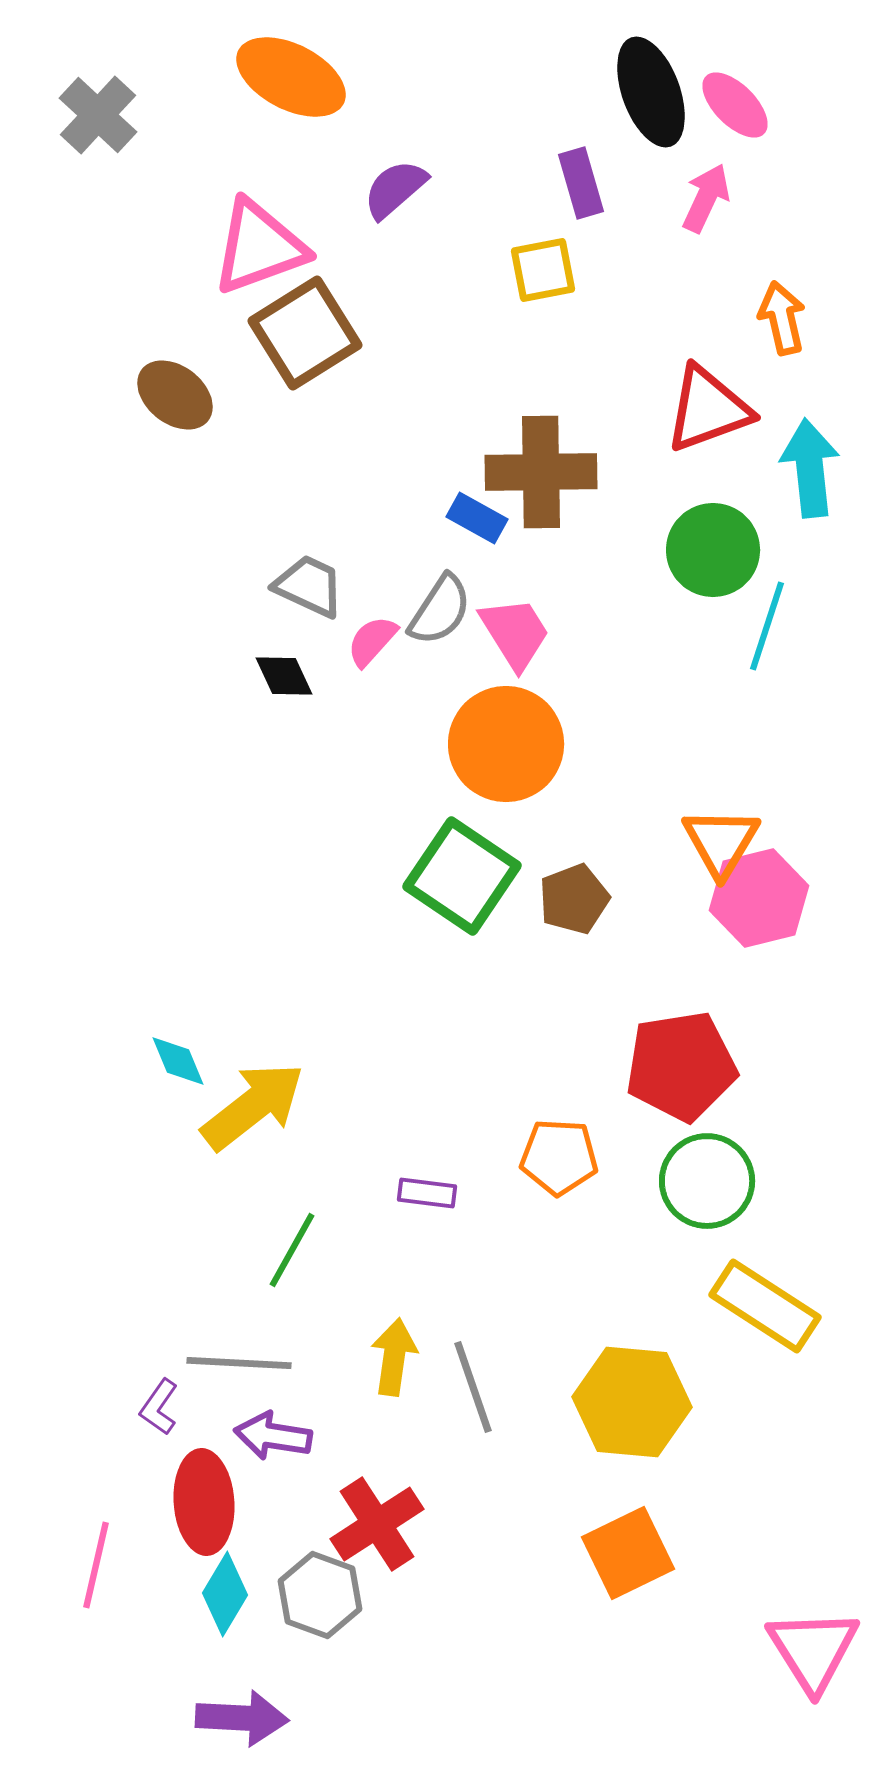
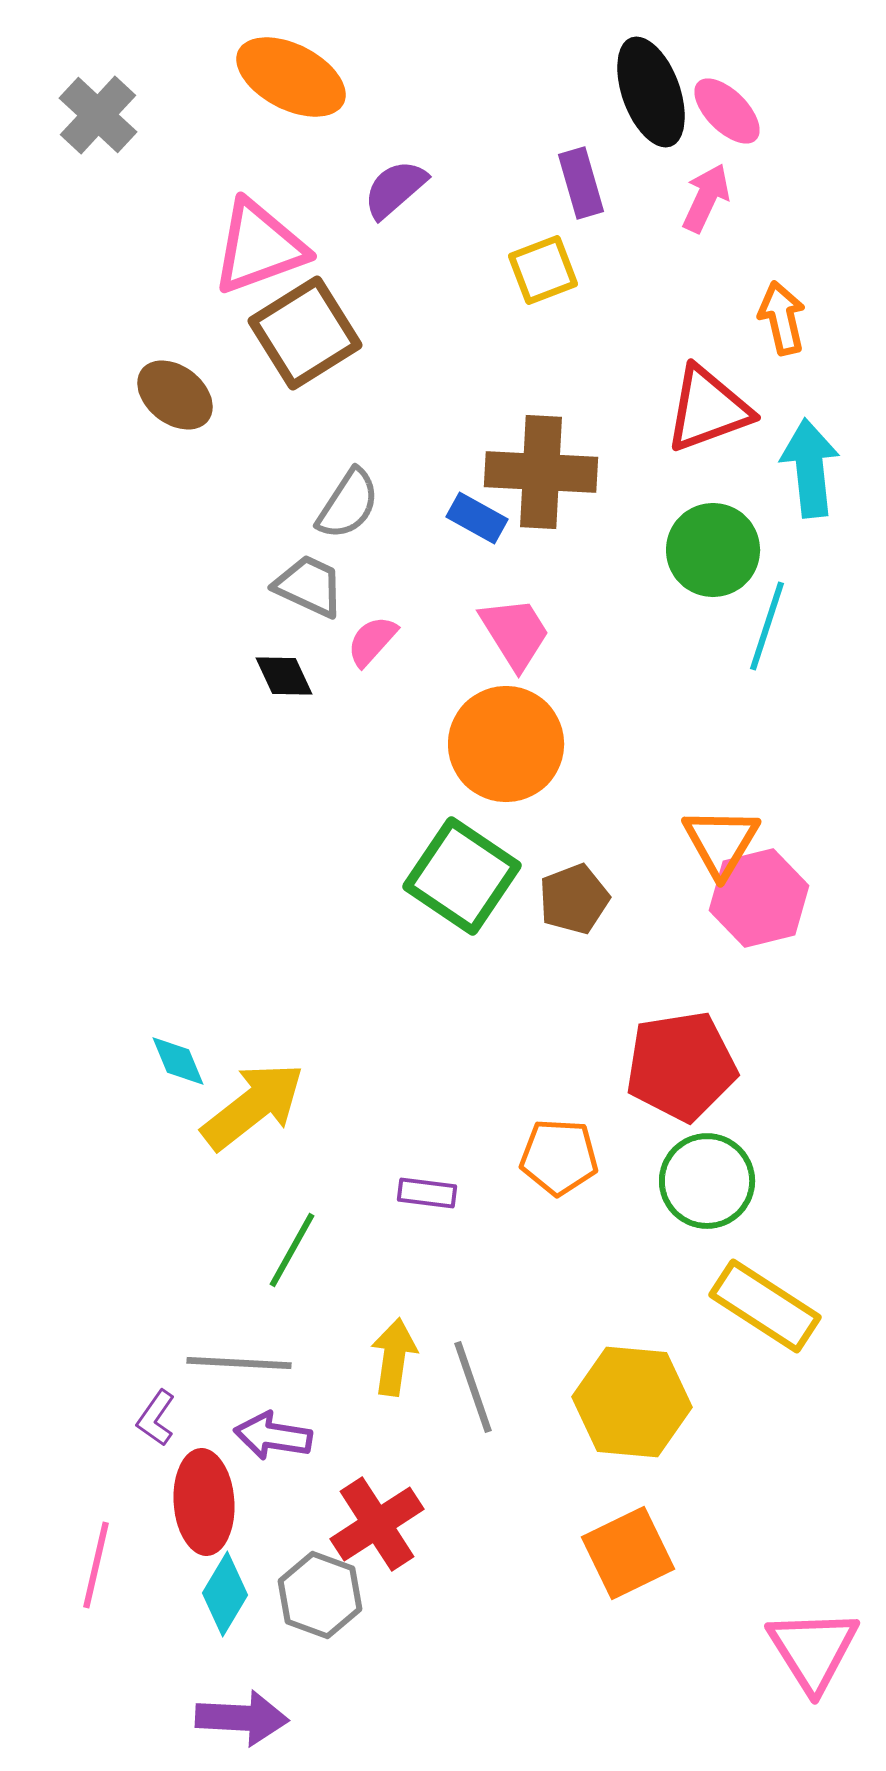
pink ellipse at (735, 105): moved 8 px left, 6 px down
yellow square at (543, 270): rotated 10 degrees counterclockwise
brown cross at (541, 472): rotated 4 degrees clockwise
gray semicircle at (440, 610): moved 92 px left, 106 px up
purple L-shape at (159, 1407): moved 3 px left, 11 px down
